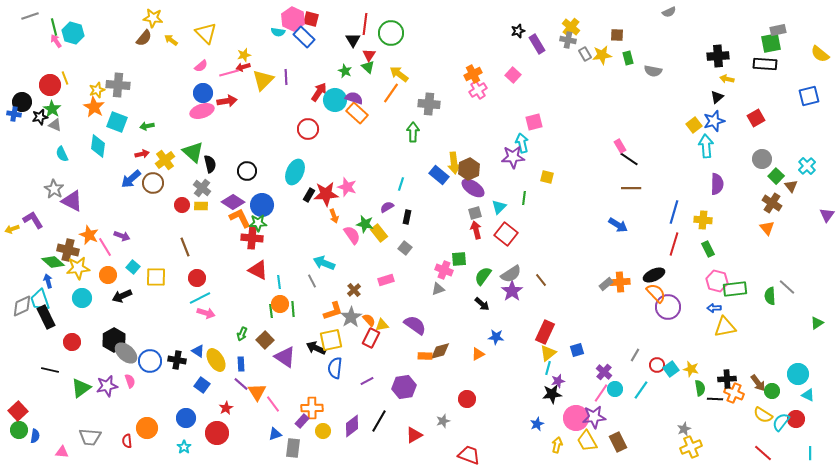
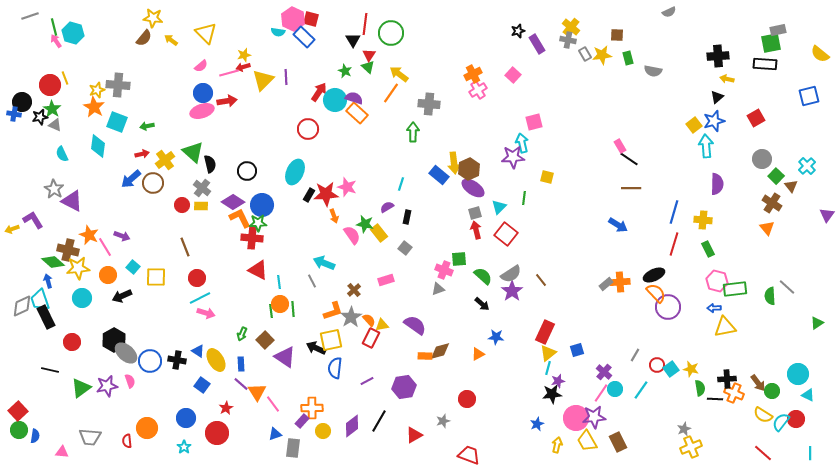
green semicircle at (483, 276): rotated 96 degrees clockwise
